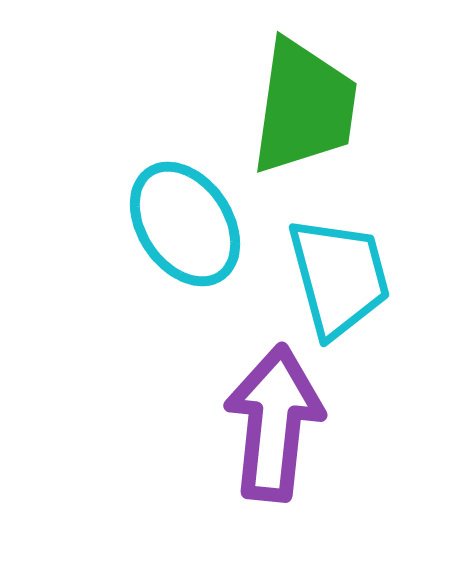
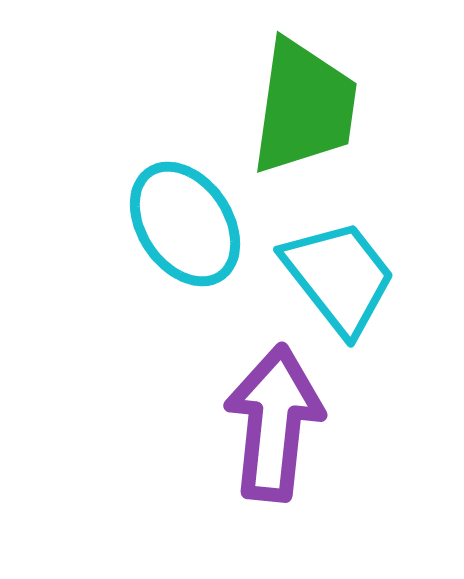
cyan trapezoid: rotated 23 degrees counterclockwise
